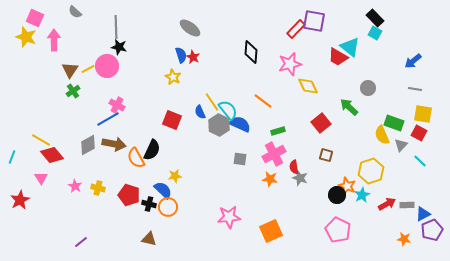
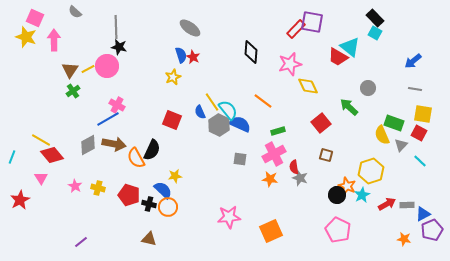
purple square at (314, 21): moved 2 px left, 1 px down
yellow star at (173, 77): rotated 21 degrees clockwise
